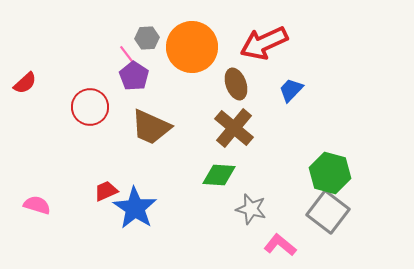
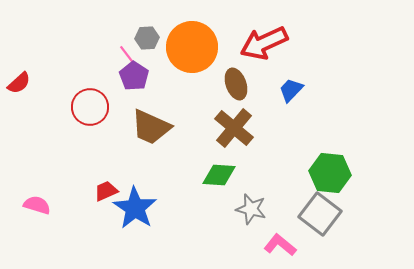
red semicircle: moved 6 px left
green hexagon: rotated 9 degrees counterclockwise
gray square: moved 8 px left, 2 px down
